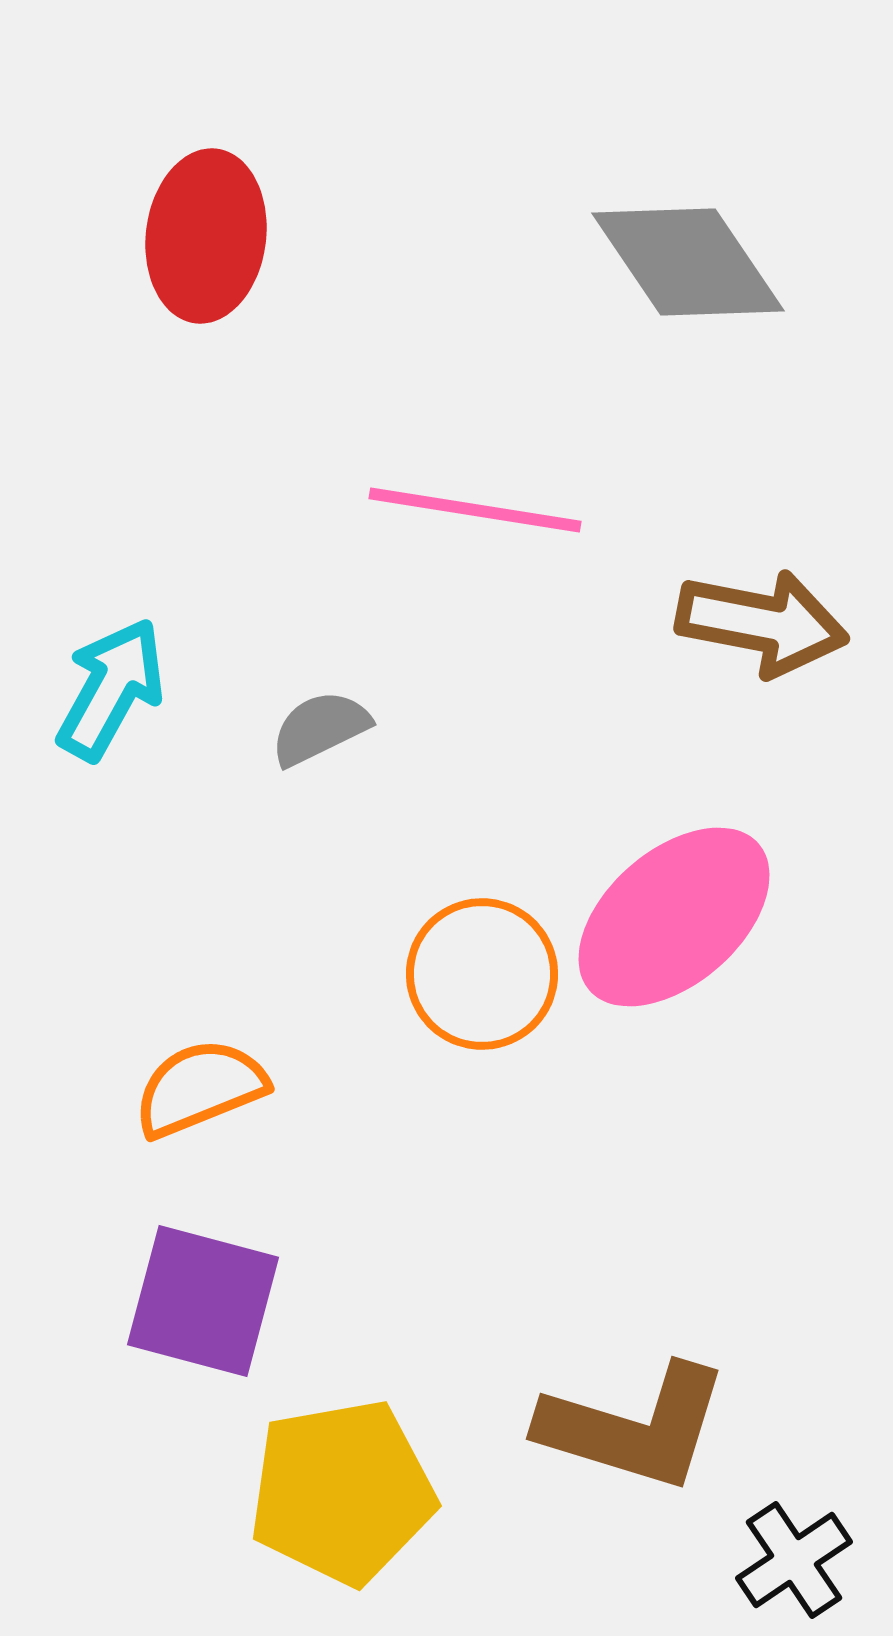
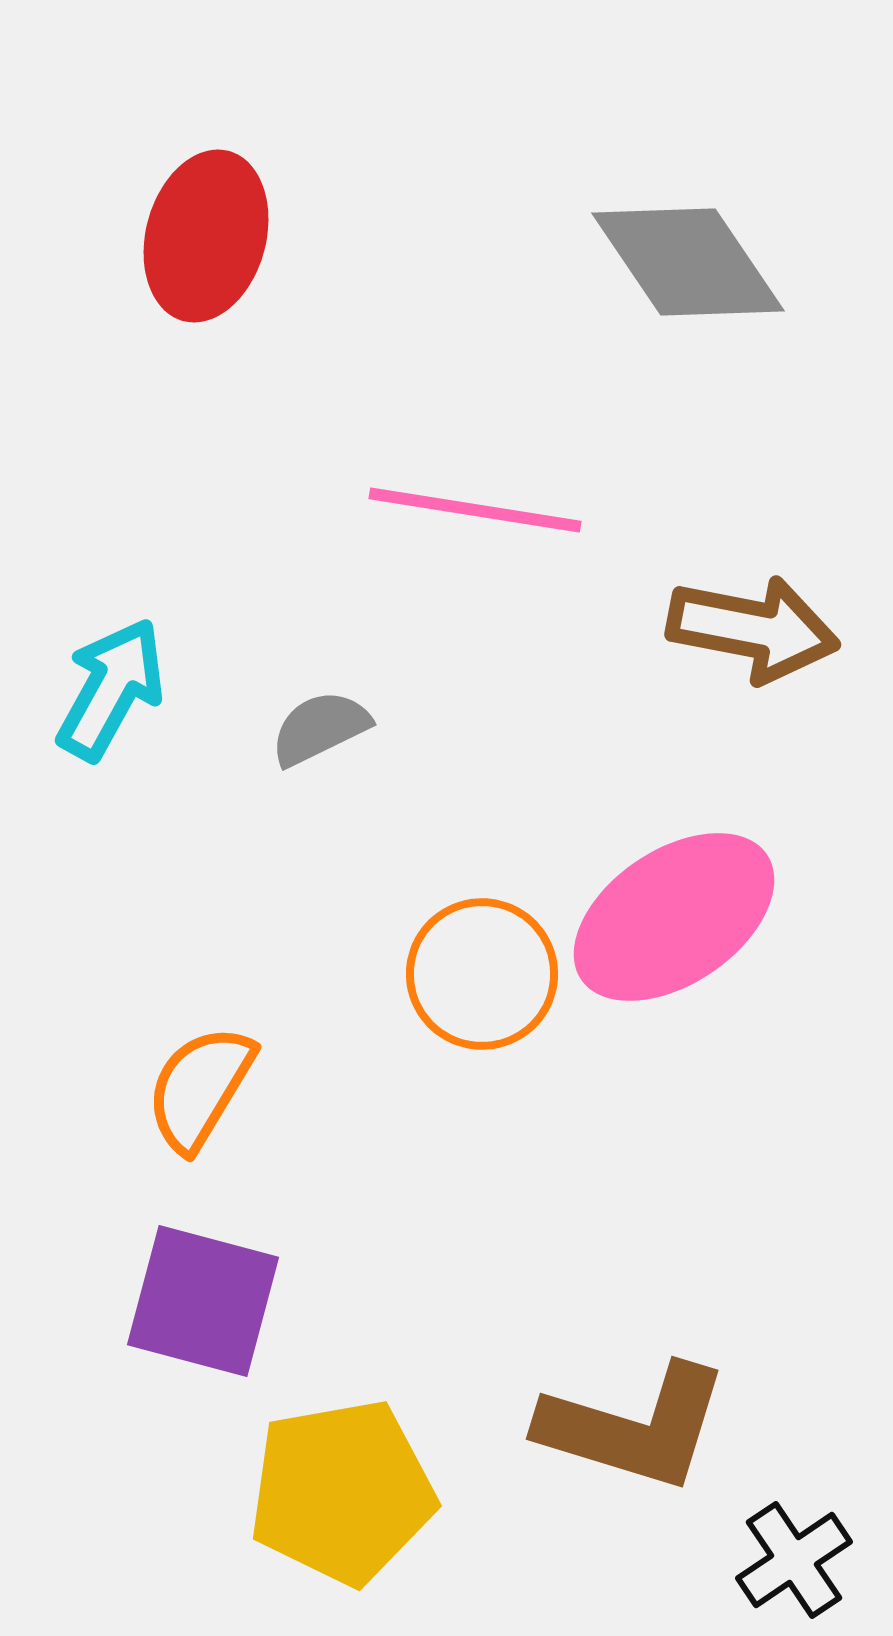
red ellipse: rotated 8 degrees clockwise
brown arrow: moved 9 px left, 6 px down
pink ellipse: rotated 7 degrees clockwise
orange semicircle: rotated 37 degrees counterclockwise
